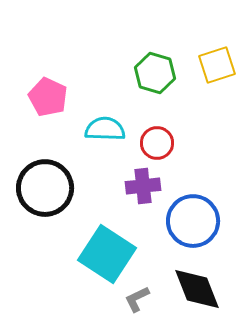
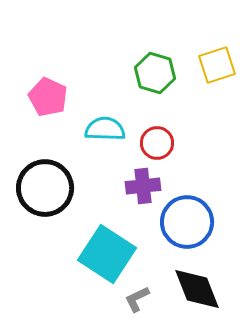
blue circle: moved 6 px left, 1 px down
